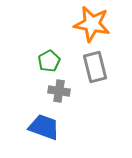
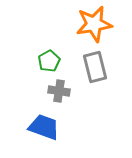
orange star: moved 2 px right; rotated 21 degrees counterclockwise
